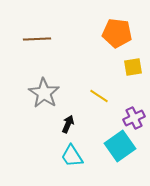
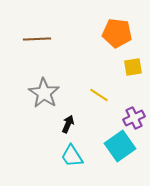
yellow line: moved 1 px up
